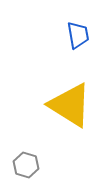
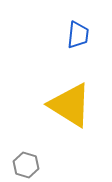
blue trapezoid: rotated 16 degrees clockwise
